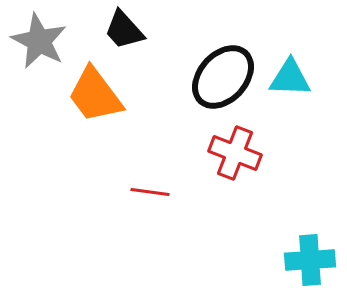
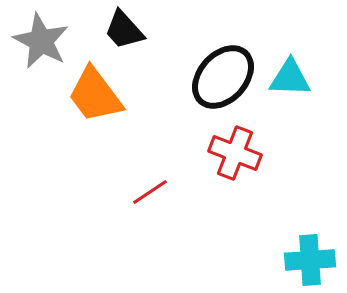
gray star: moved 2 px right
red line: rotated 42 degrees counterclockwise
